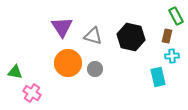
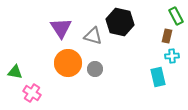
purple triangle: moved 1 px left, 1 px down
black hexagon: moved 11 px left, 15 px up
